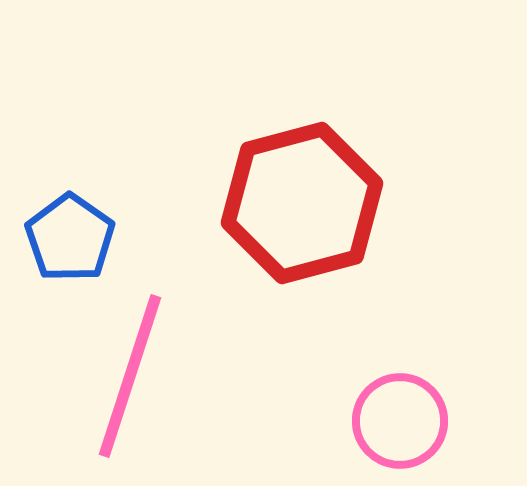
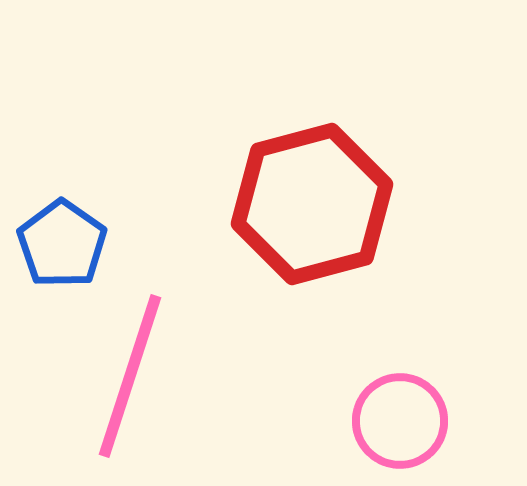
red hexagon: moved 10 px right, 1 px down
blue pentagon: moved 8 px left, 6 px down
